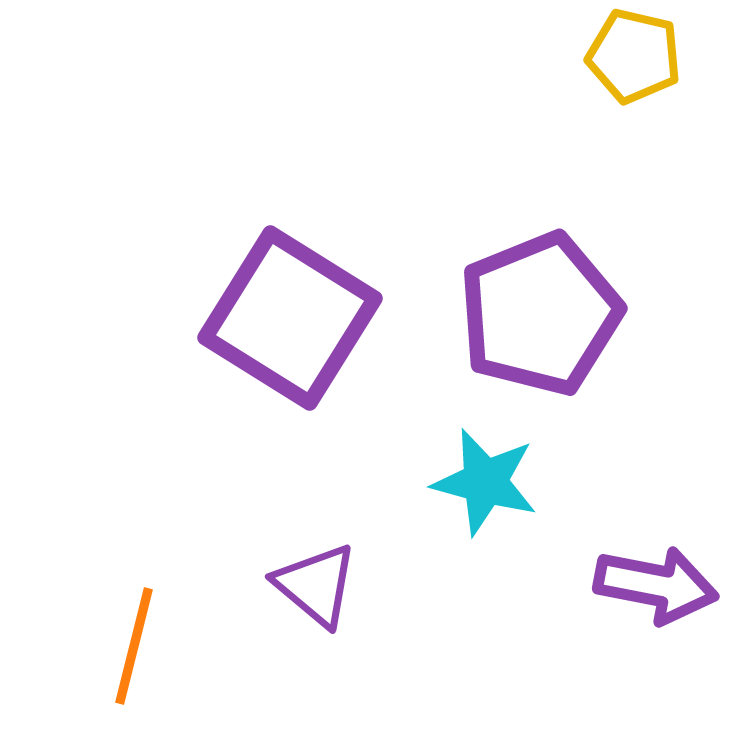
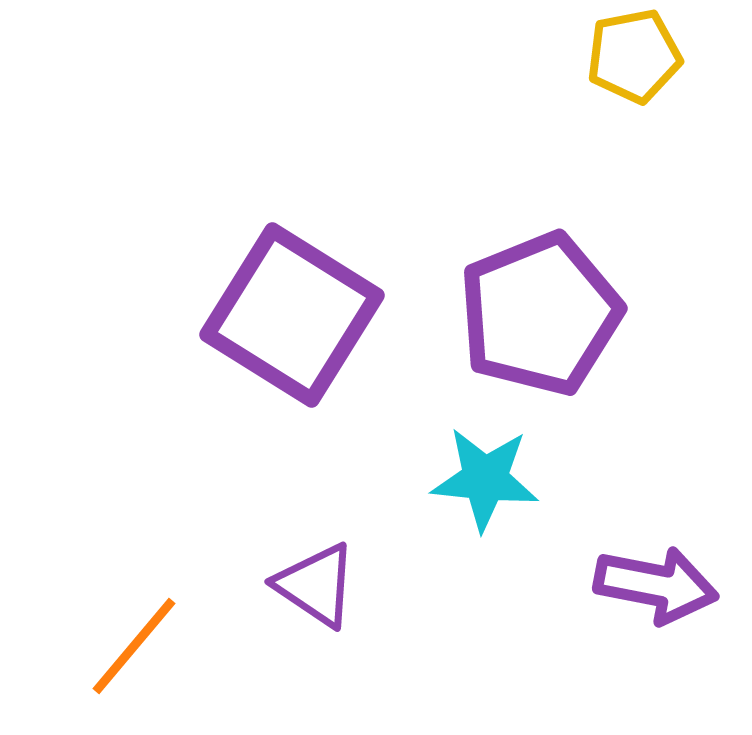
yellow pentagon: rotated 24 degrees counterclockwise
purple square: moved 2 px right, 3 px up
cyan star: moved 3 px up; rotated 9 degrees counterclockwise
purple triangle: rotated 6 degrees counterclockwise
orange line: rotated 26 degrees clockwise
